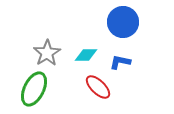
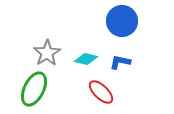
blue circle: moved 1 px left, 1 px up
cyan diamond: moved 4 px down; rotated 15 degrees clockwise
red ellipse: moved 3 px right, 5 px down
